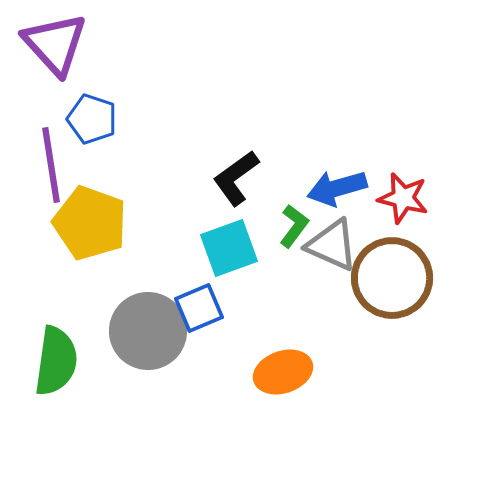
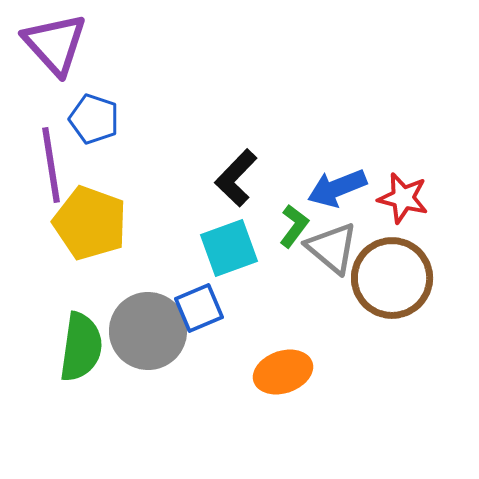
blue pentagon: moved 2 px right
black L-shape: rotated 10 degrees counterclockwise
blue arrow: rotated 6 degrees counterclockwise
gray triangle: moved 3 px down; rotated 16 degrees clockwise
green semicircle: moved 25 px right, 14 px up
